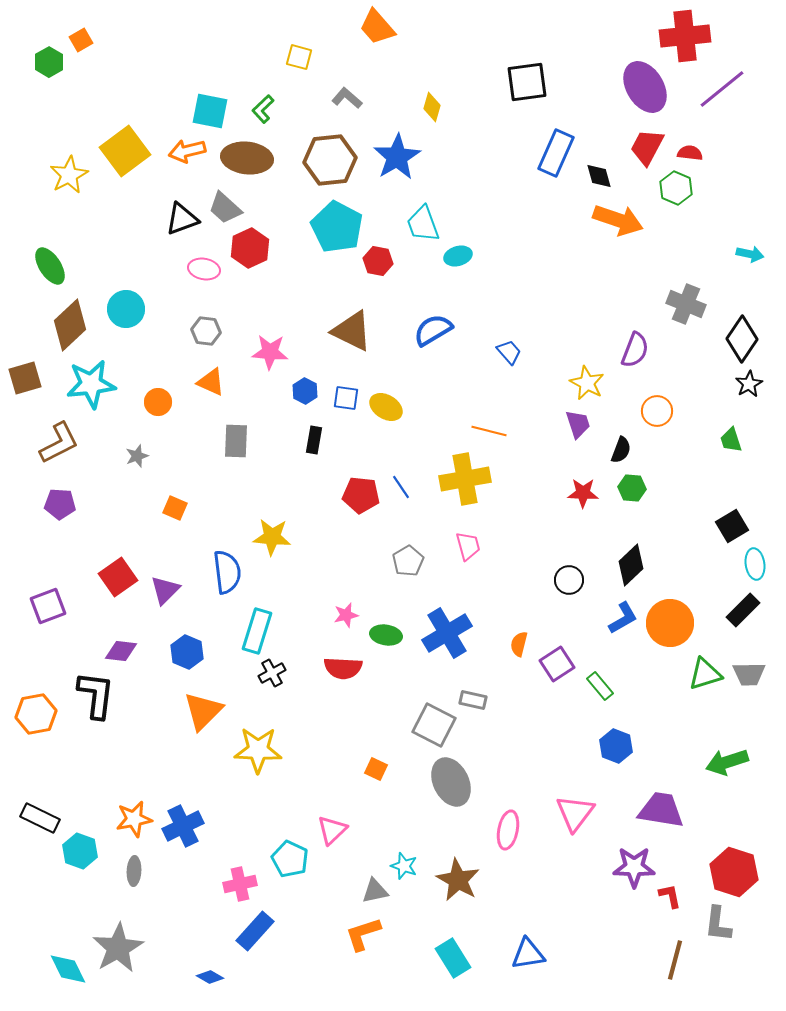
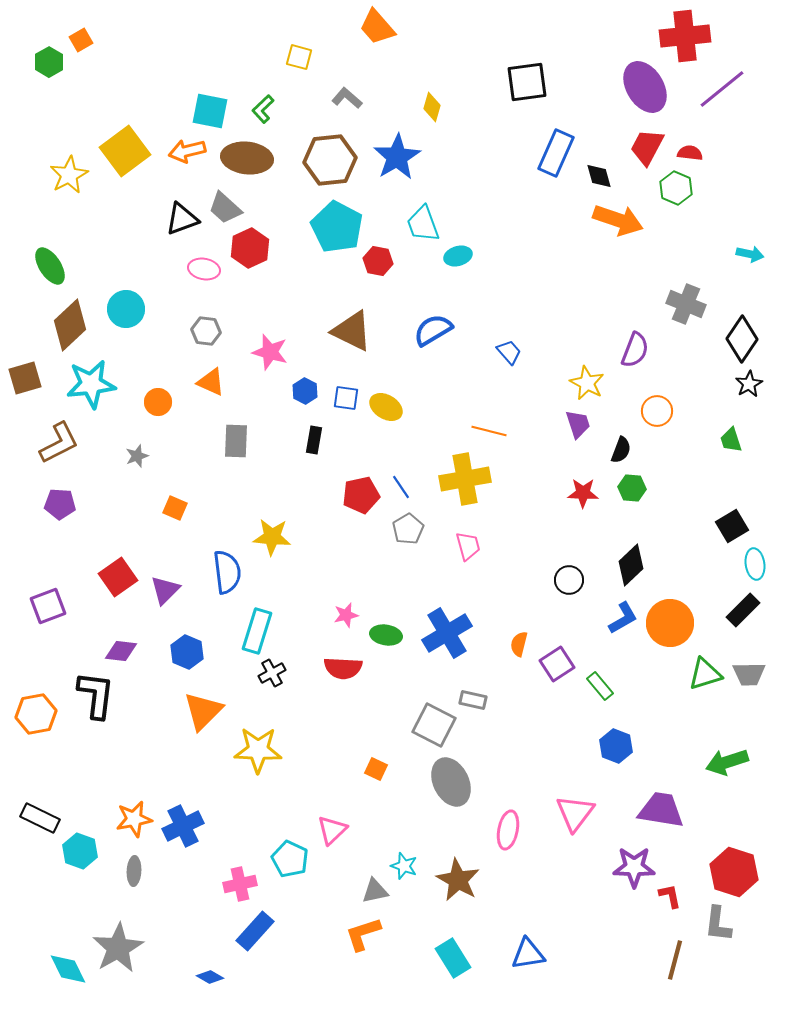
pink star at (270, 352): rotated 12 degrees clockwise
red pentagon at (361, 495): rotated 18 degrees counterclockwise
gray pentagon at (408, 561): moved 32 px up
